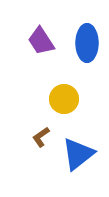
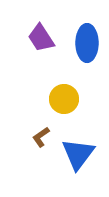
purple trapezoid: moved 3 px up
blue triangle: rotated 15 degrees counterclockwise
